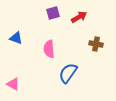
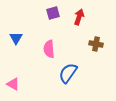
red arrow: rotated 42 degrees counterclockwise
blue triangle: rotated 40 degrees clockwise
